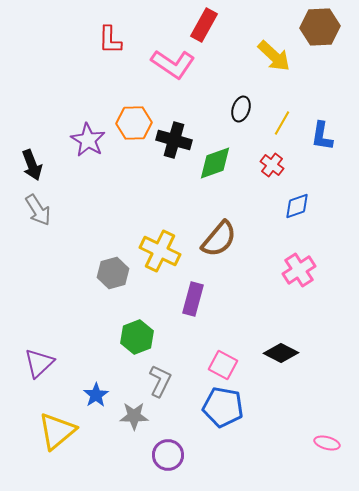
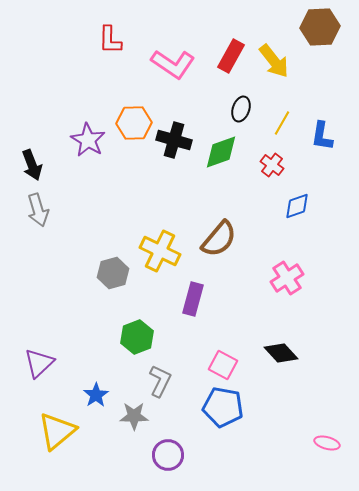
red rectangle: moved 27 px right, 31 px down
yellow arrow: moved 5 px down; rotated 9 degrees clockwise
green diamond: moved 6 px right, 11 px up
gray arrow: rotated 16 degrees clockwise
pink cross: moved 12 px left, 8 px down
black diamond: rotated 20 degrees clockwise
